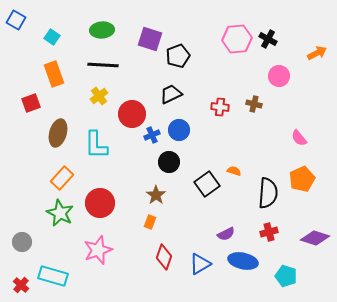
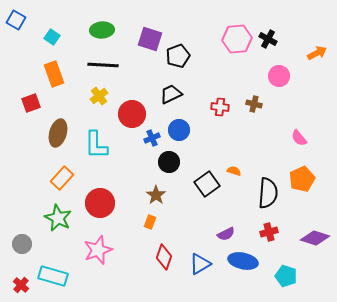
blue cross at (152, 135): moved 3 px down
green star at (60, 213): moved 2 px left, 5 px down
gray circle at (22, 242): moved 2 px down
